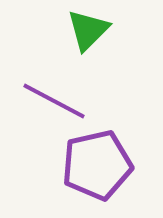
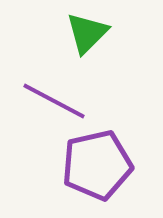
green triangle: moved 1 px left, 3 px down
